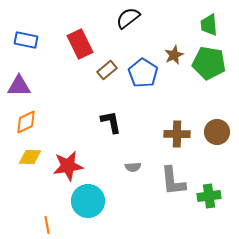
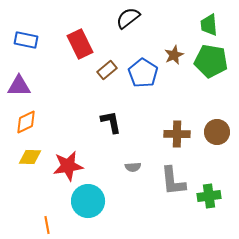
green pentagon: moved 2 px right, 2 px up
